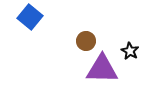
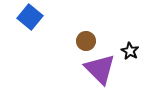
purple triangle: moved 2 px left; rotated 44 degrees clockwise
